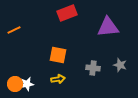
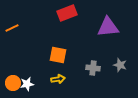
orange line: moved 2 px left, 2 px up
orange circle: moved 2 px left, 1 px up
